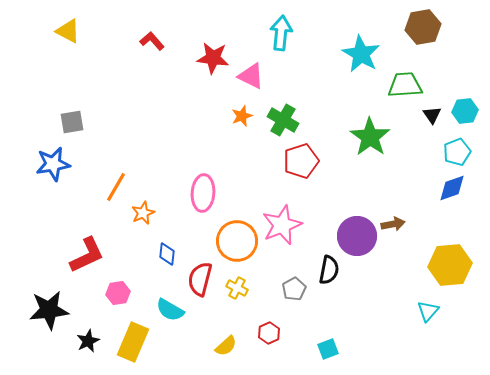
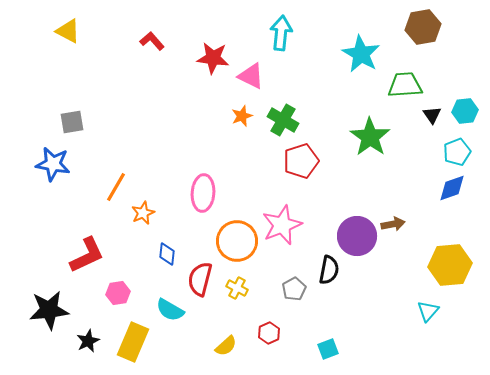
blue star at (53, 164): rotated 20 degrees clockwise
